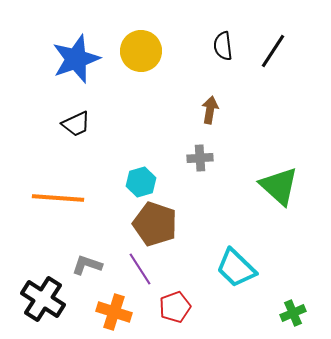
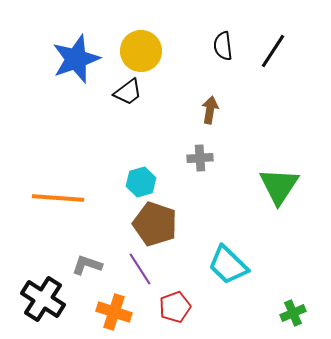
black trapezoid: moved 52 px right, 32 px up; rotated 12 degrees counterclockwise
green triangle: rotated 21 degrees clockwise
cyan trapezoid: moved 8 px left, 3 px up
